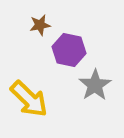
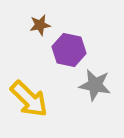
gray star: rotated 28 degrees counterclockwise
